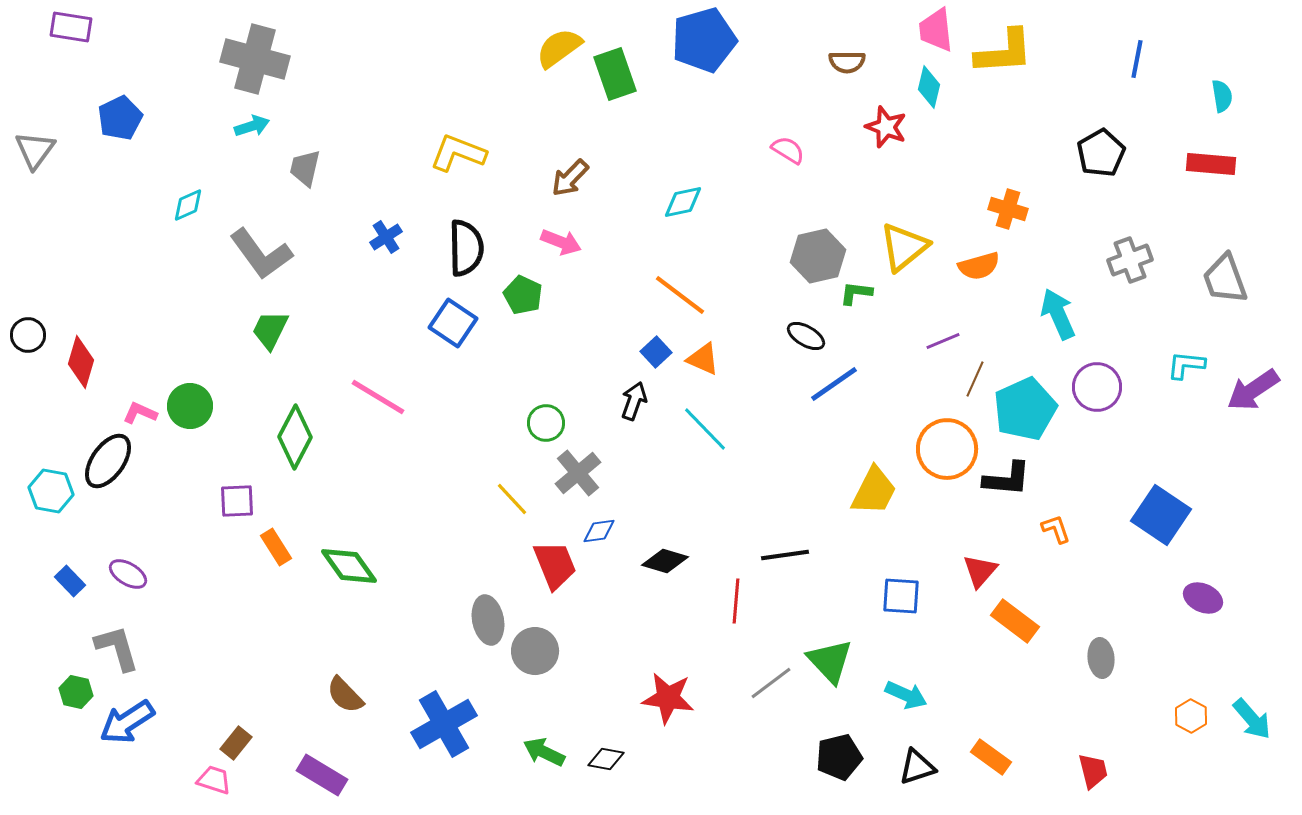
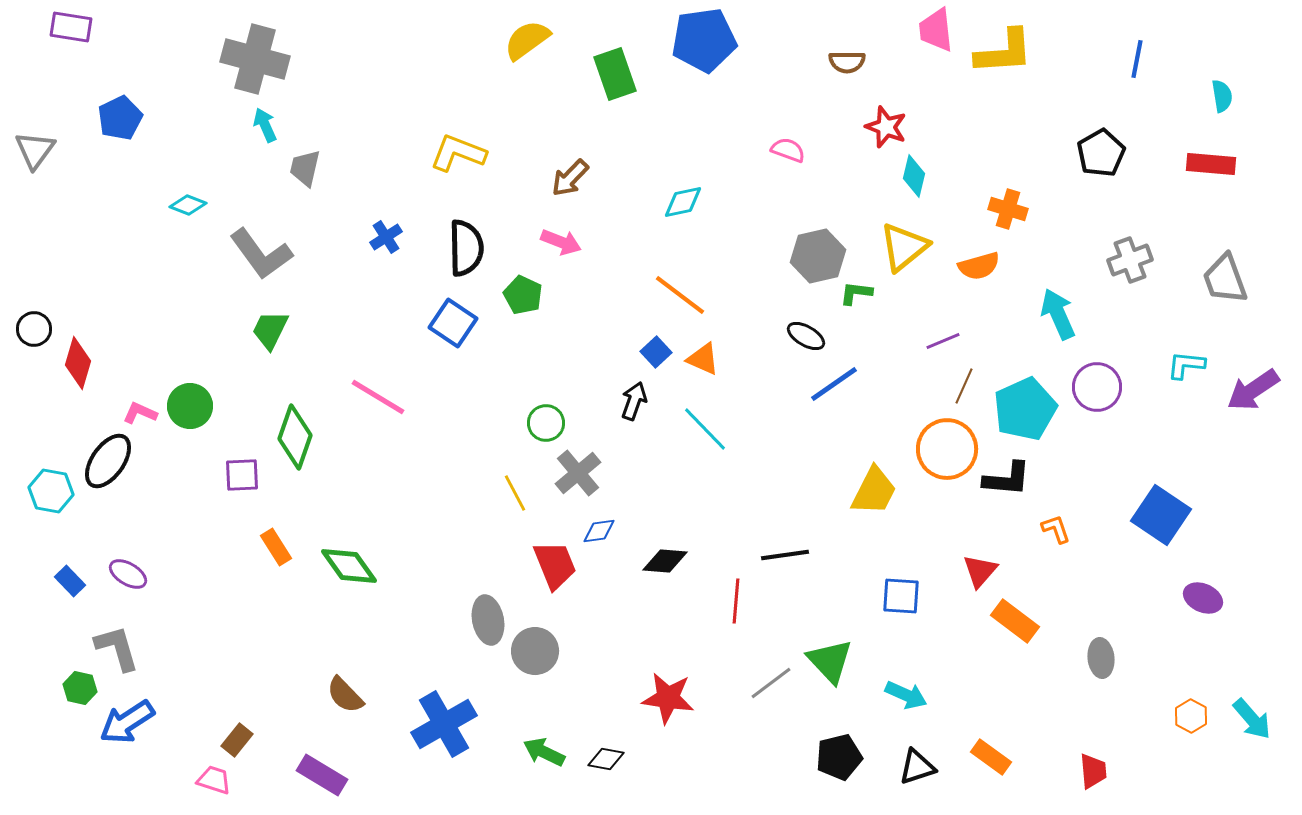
blue pentagon at (704, 40): rotated 8 degrees clockwise
yellow semicircle at (559, 48): moved 32 px left, 8 px up
cyan diamond at (929, 87): moved 15 px left, 89 px down
cyan arrow at (252, 126): moved 13 px right, 1 px up; rotated 96 degrees counterclockwise
pink semicircle at (788, 150): rotated 12 degrees counterclockwise
cyan diamond at (188, 205): rotated 45 degrees clockwise
black circle at (28, 335): moved 6 px right, 6 px up
red diamond at (81, 362): moved 3 px left, 1 px down
brown line at (975, 379): moved 11 px left, 7 px down
green diamond at (295, 437): rotated 8 degrees counterclockwise
yellow line at (512, 499): moved 3 px right, 6 px up; rotated 15 degrees clockwise
purple square at (237, 501): moved 5 px right, 26 px up
black diamond at (665, 561): rotated 12 degrees counterclockwise
green hexagon at (76, 692): moved 4 px right, 4 px up
brown rectangle at (236, 743): moved 1 px right, 3 px up
red trapezoid at (1093, 771): rotated 9 degrees clockwise
